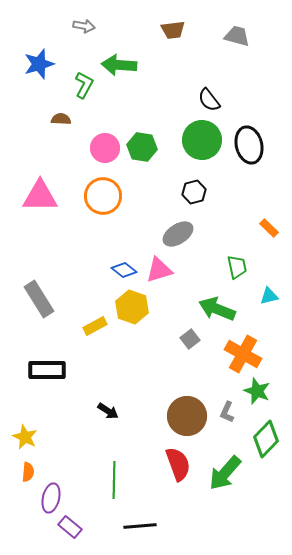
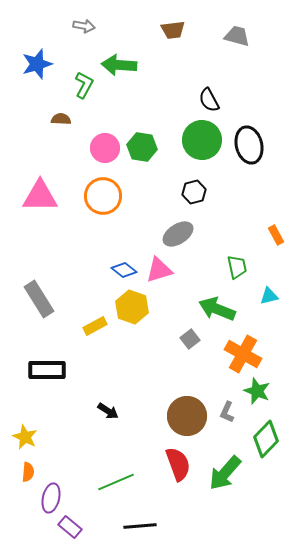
blue star at (39, 64): moved 2 px left
black semicircle at (209, 100): rotated 10 degrees clockwise
orange rectangle at (269, 228): moved 7 px right, 7 px down; rotated 18 degrees clockwise
green line at (114, 480): moved 2 px right, 2 px down; rotated 66 degrees clockwise
